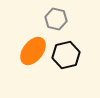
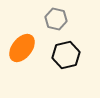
orange ellipse: moved 11 px left, 3 px up
